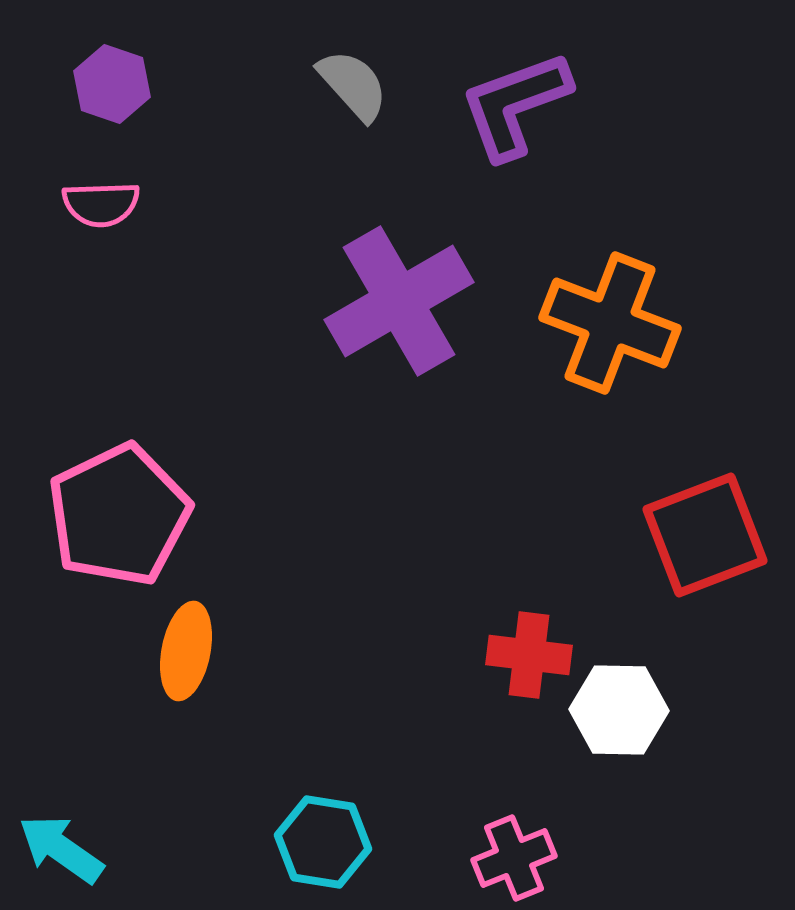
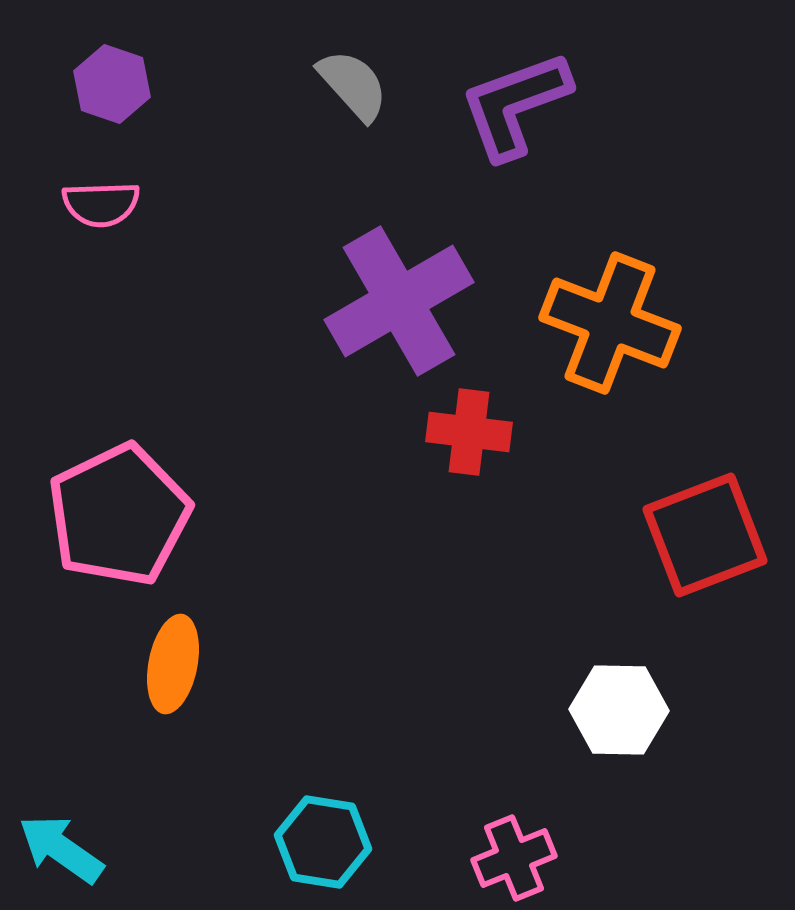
orange ellipse: moved 13 px left, 13 px down
red cross: moved 60 px left, 223 px up
